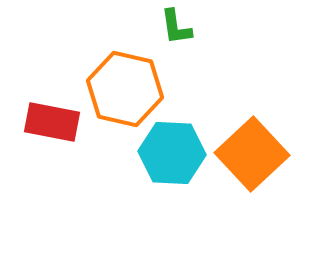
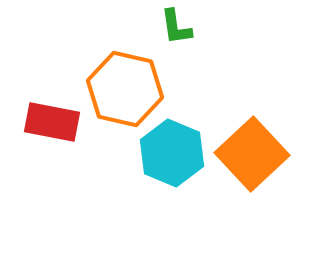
cyan hexagon: rotated 20 degrees clockwise
